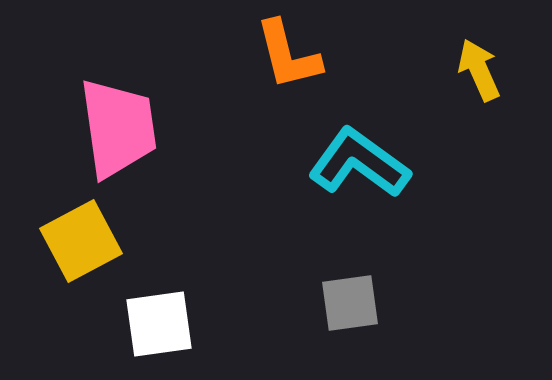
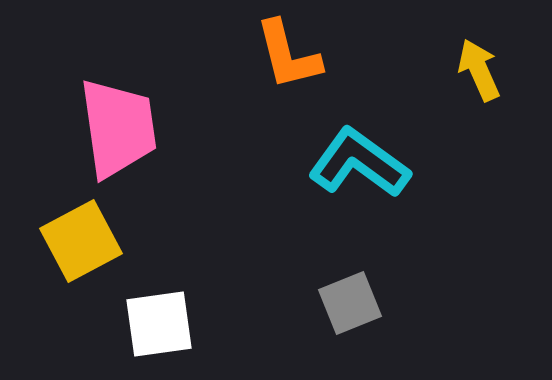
gray square: rotated 14 degrees counterclockwise
